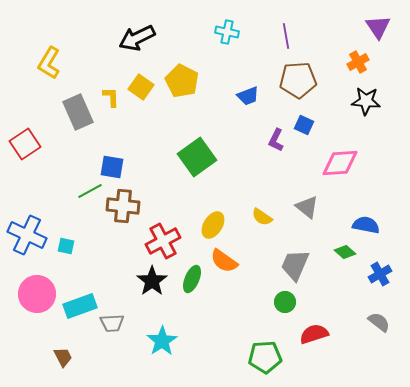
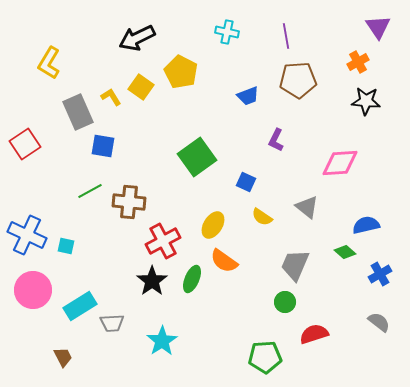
yellow pentagon at (182, 81): moved 1 px left, 9 px up
yellow L-shape at (111, 97): rotated 30 degrees counterclockwise
blue square at (304, 125): moved 58 px left, 57 px down
blue square at (112, 167): moved 9 px left, 21 px up
brown cross at (123, 206): moved 6 px right, 4 px up
blue semicircle at (366, 225): rotated 24 degrees counterclockwise
pink circle at (37, 294): moved 4 px left, 4 px up
cyan rectangle at (80, 306): rotated 12 degrees counterclockwise
